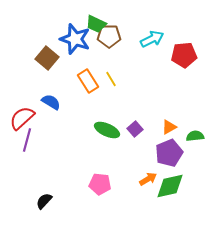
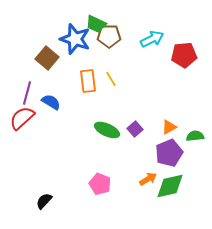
orange rectangle: rotated 25 degrees clockwise
purple line: moved 47 px up
pink pentagon: rotated 15 degrees clockwise
